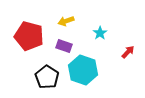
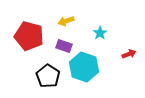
red arrow: moved 1 px right, 2 px down; rotated 24 degrees clockwise
cyan hexagon: moved 1 px right, 3 px up
black pentagon: moved 1 px right, 1 px up
